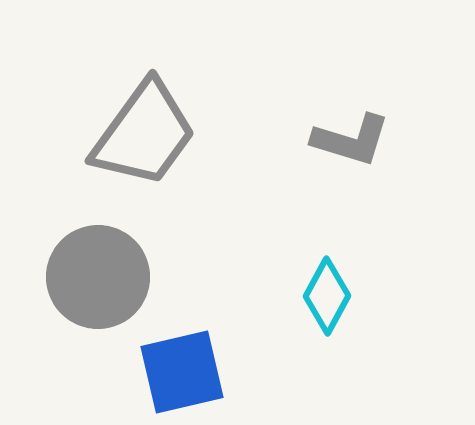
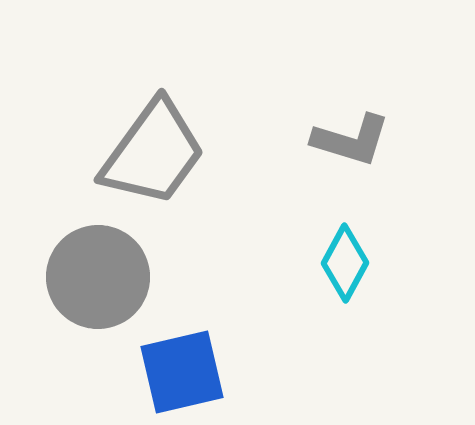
gray trapezoid: moved 9 px right, 19 px down
cyan diamond: moved 18 px right, 33 px up
